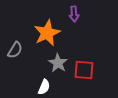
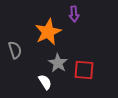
orange star: moved 1 px right, 1 px up
gray semicircle: rotated 48 degrees counterclockwise
white semicircle: moved 1 px right, 5 px up; rotated 56 degrees counterclockwise
